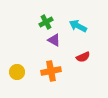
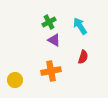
green cross: moved 3 px right
cyan arrow: moved 2 px right; rotated 30 degrees clockwise
red semicircle: rotated 48 degrees counterclockwise
yellow circle: moved 2 px left, 8 px down
